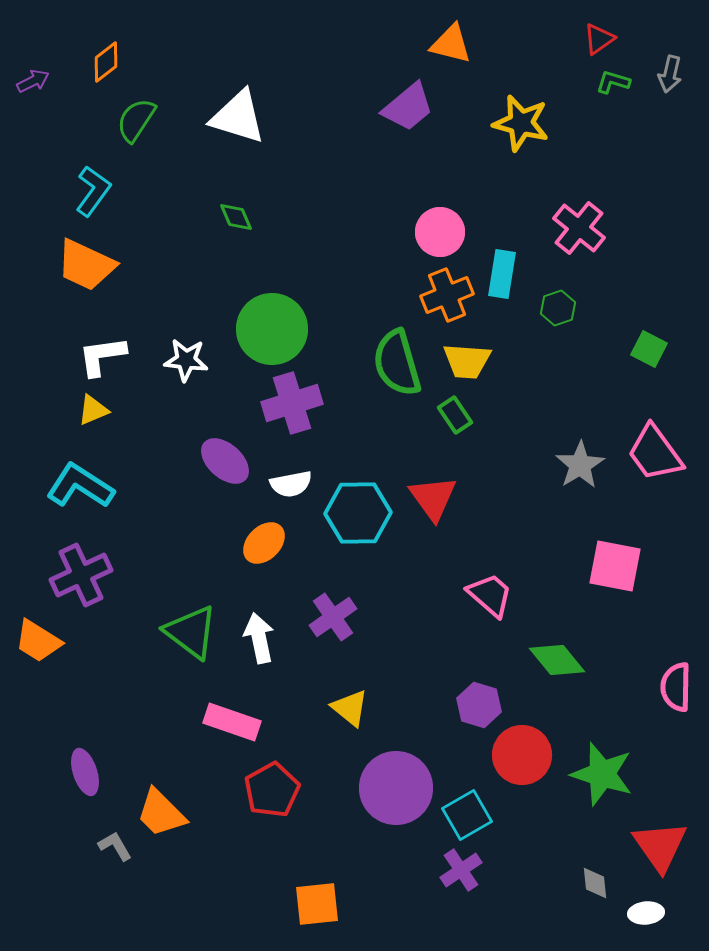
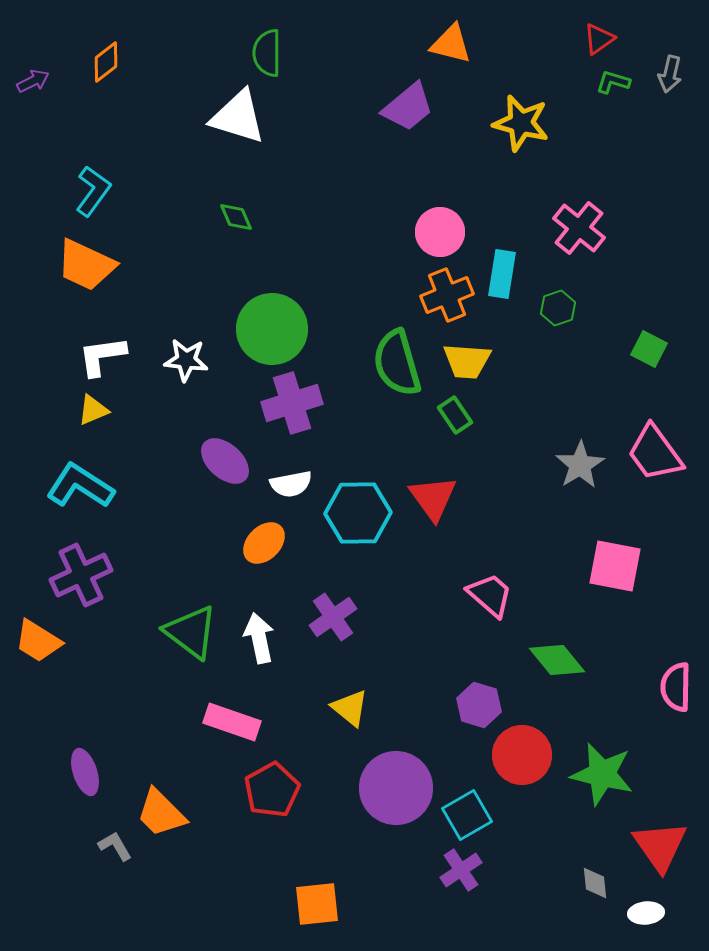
green semicircle at (136, 120): moved 131 px right, 67 px up; rotated 33 degrees counterclockwise
green star at (602, 774): rotated 4 degrees counterclockwise
